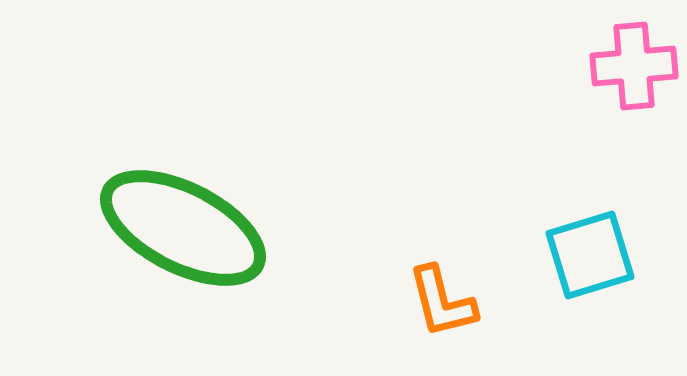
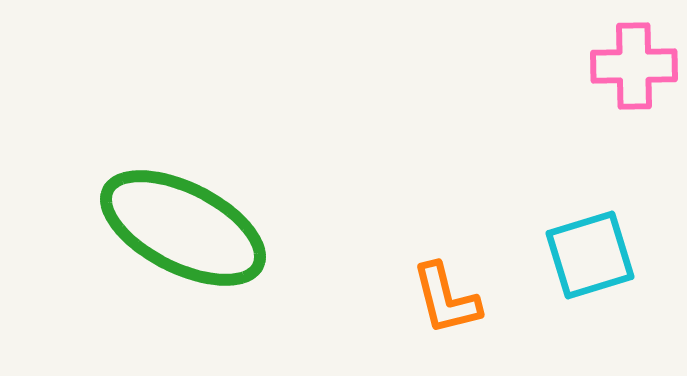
pink cross: rotated 4 degrees clockwise
orange L-shape: moved 4 px right, 3 px up
